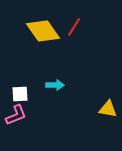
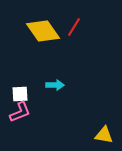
yellow triangle: moved 4 px left, 26 px down
pink L-shape: moved 4 px right, 3 px up
